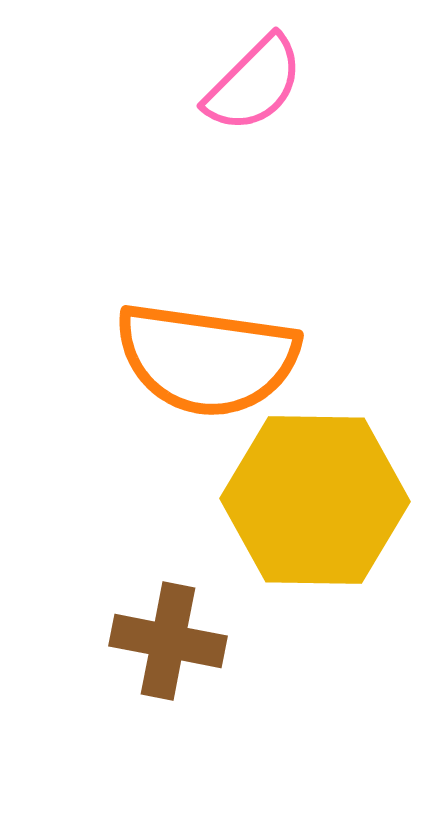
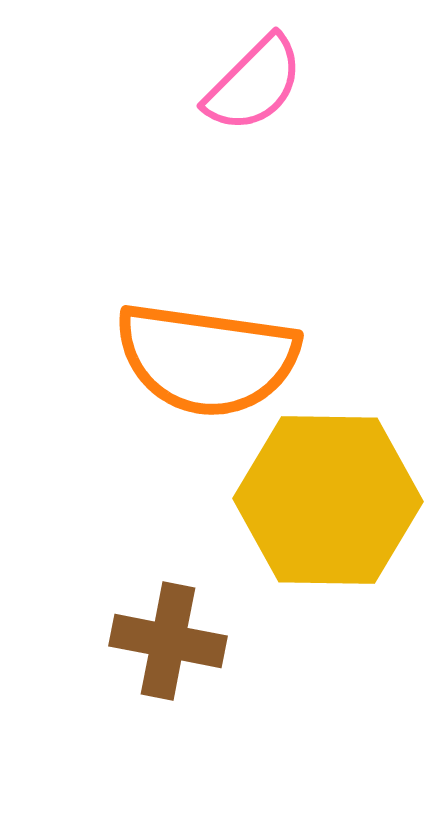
yellow hexagon: moved 13 px right
